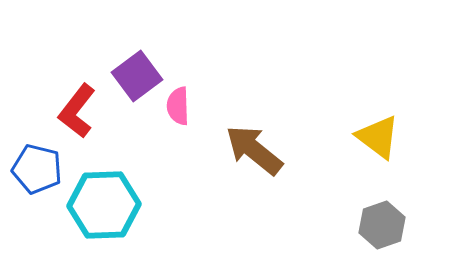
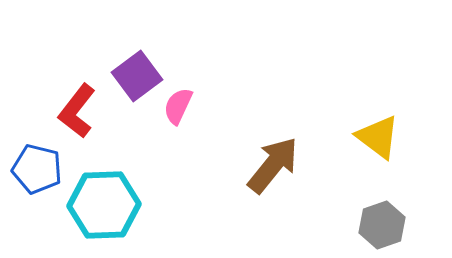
pink semicircle: rotated 27 degrees clockwise
brown arrow: moved 19 px right, 15 px down; rotated 90 degrees clockwise
